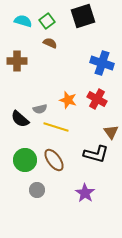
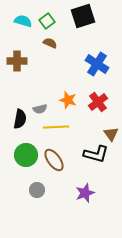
blue cross: moved 5 px left, 1 px down; rotated 15 degrees clockwise
red cross: moved 1 px right, 3 px down; rotated 24 degrees clockwise
black semicircle: rotated 120 degrees counterclockwise
yellow line: rotated 20 degrees counterclockwise
brown triangle: moved 2 px down
green circle: moved 1 px right, 5 px up
purple star: rotated 18 degrees clockwise
